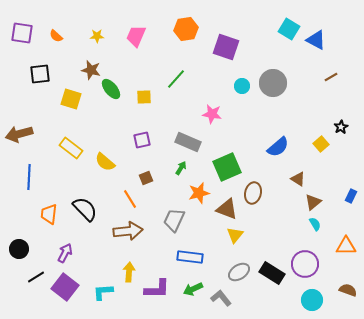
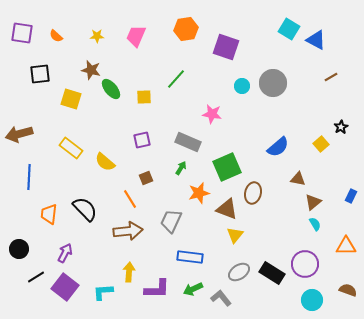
brown triangle at (298, 179): rotated 21 degrees counterclockwise
gray trapezoid at (174, 220): moved 3 px left, 1 px down
